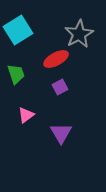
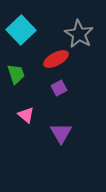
cyan square: moved 3 px right; rotated 12 degrees counterclockwise
gray star: rotated 12 degrees counterclockwise
purple square: moved 1 px left, 1 px down
pink triangle: rotated 42 degrees counterclockwise
